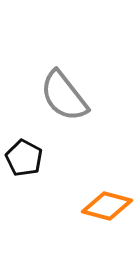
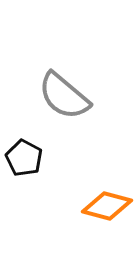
gray semicircle: rotated 12 degrees counterclockwise
